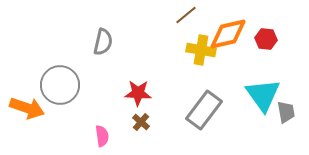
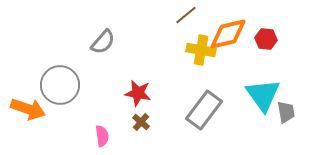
gray semicircle: rotated 28 degrees clockwise
red star: rotated 8 degrees clockwise
orange arrow: moved 1 px right, 1 px down
